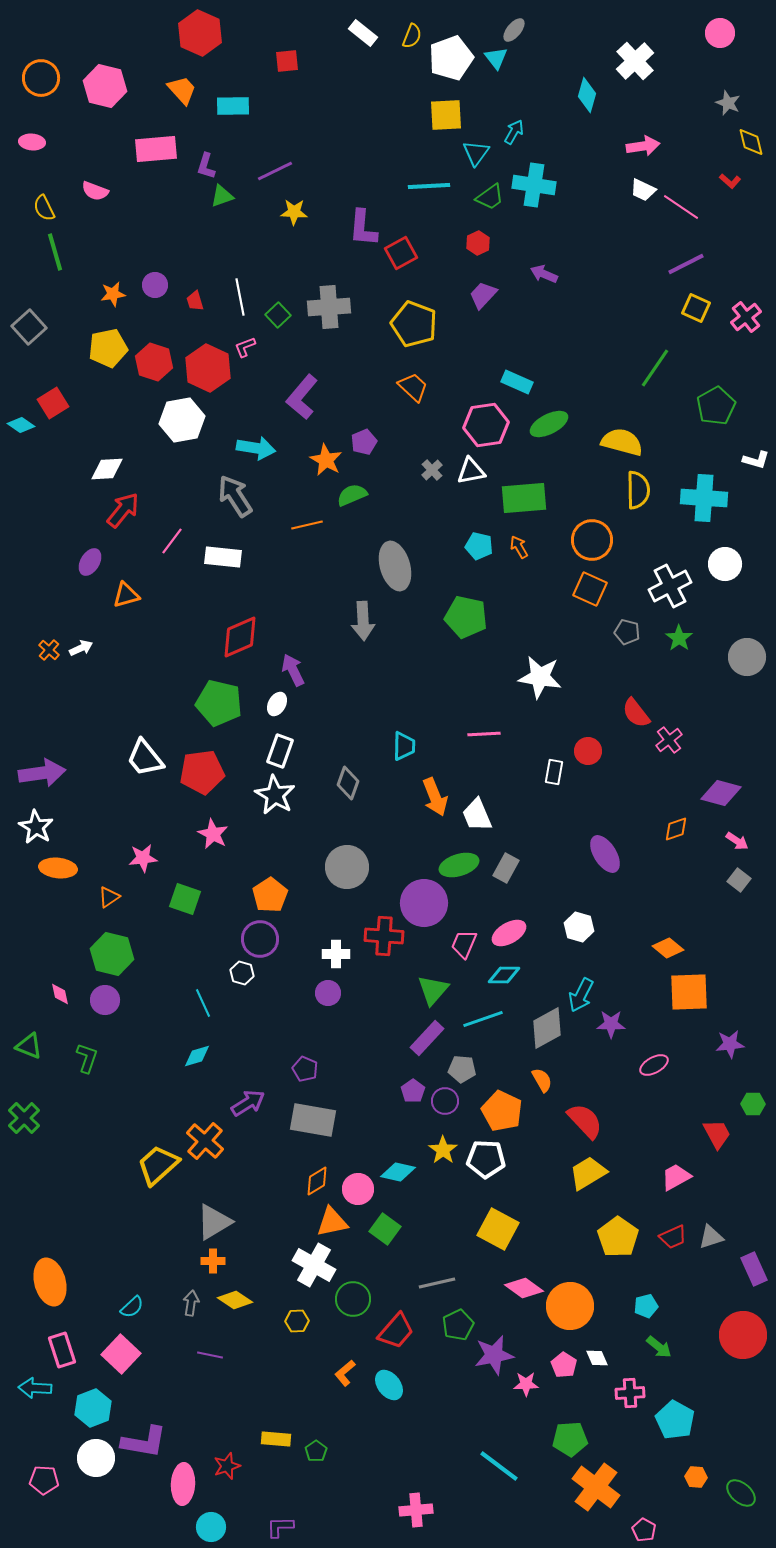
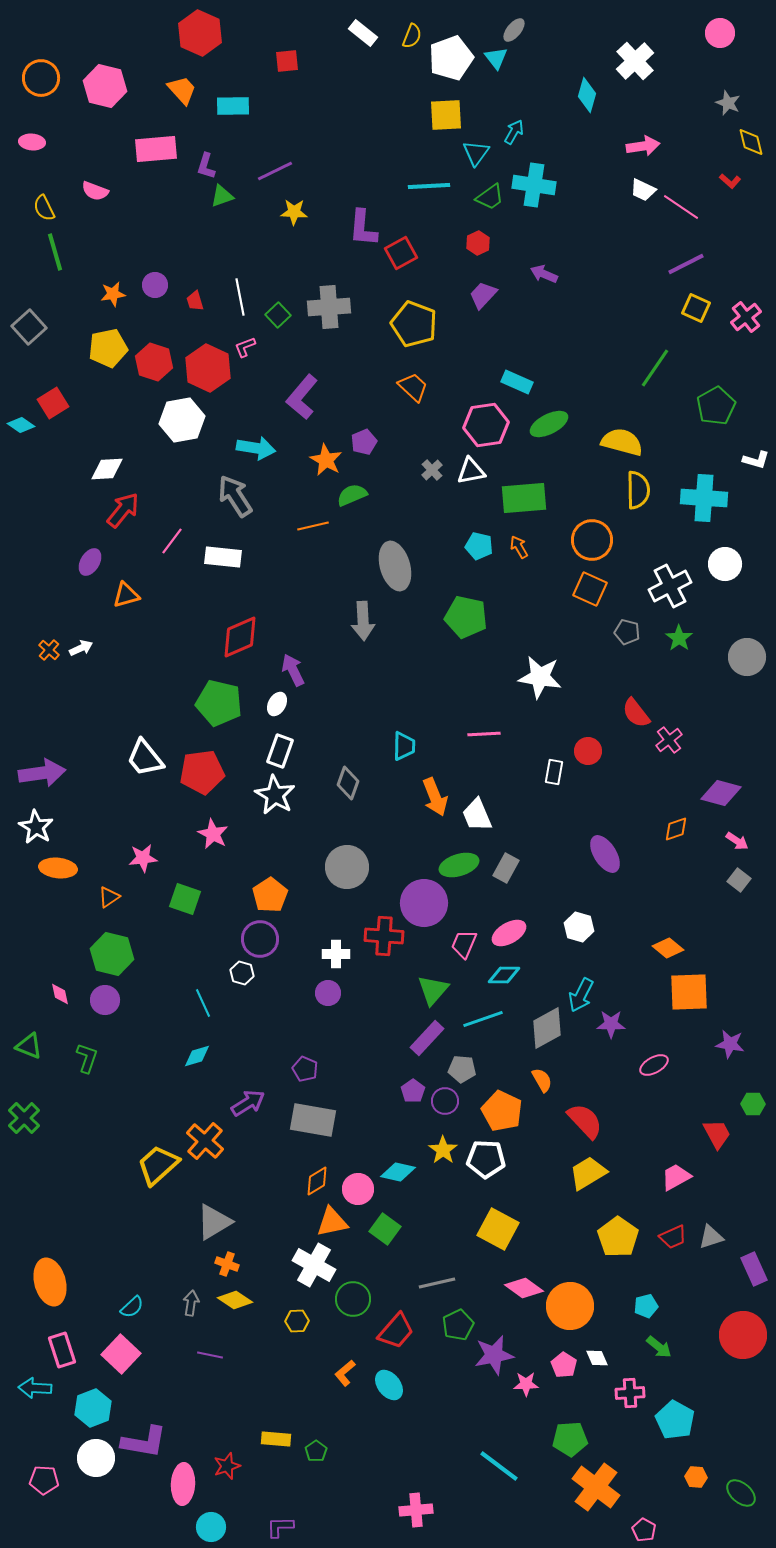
orange line at (307, 525): moved 6 px right, 1 px down
purple star at (730, 1044): rotated 16 degrees clockwise
orange cross at (213, 1261): moved 14 px right, 3 px down; rotated 20 degrees clockwise
